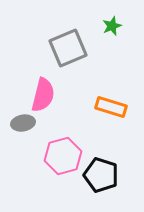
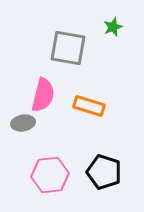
green star: moved 1 px right, 1 px down
gray square: rotated 33 degrees clockwise
orange rectangle: moved 22 px left, 1 px up
pink hexagon: moved 13 px left, 19 px down; rotated 9 degrees clockwise
black pentagon: moved 3 px right, 3 px up
